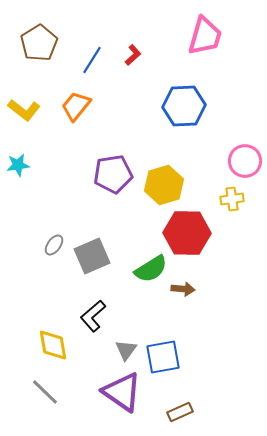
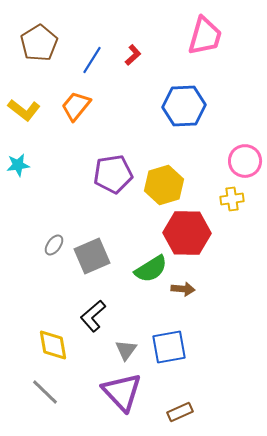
blue square: moved 6 px right, 10 px up
purple triangle: rotated 12 degrees clockwise
